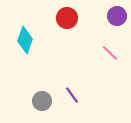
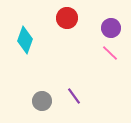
purple circle: moved 6 px left, 12 px down
purple line: moved 2 px right, 1 px down
